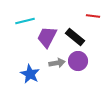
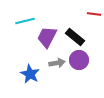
red line: moved 1 px right, 2 px up
purple circle: moved 1 px right, 1 px up
